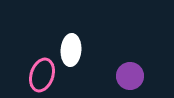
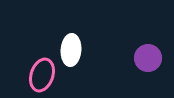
purple circle: moved 18 px right, 18 px up
